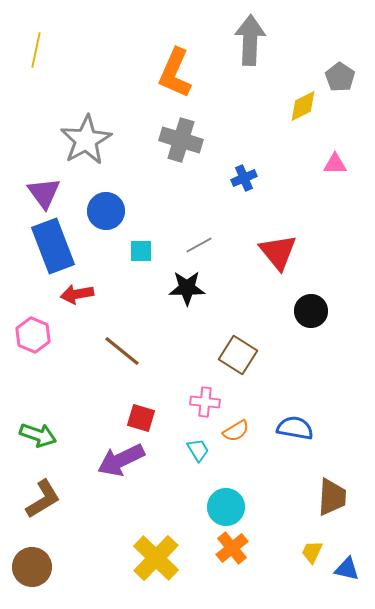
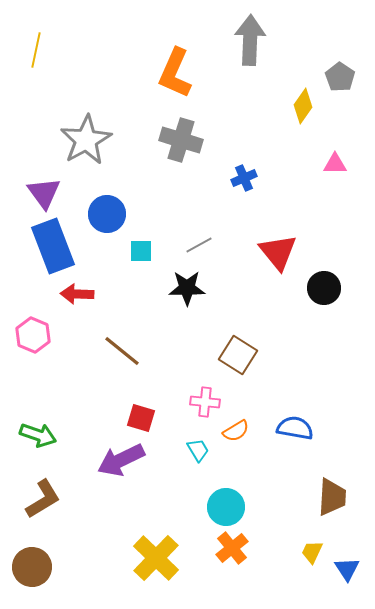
yellow diamond: rotated 28 degrees counterclockwise
blue circle: moved 1 px right, 3 px down
red arrow: rotated 12 degrees clockwise
black circle: moved 13 px right, 23 px up
blue triangle: rotated 44 degrees clockwise
